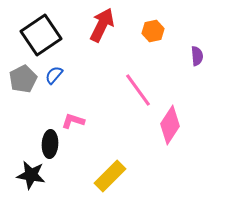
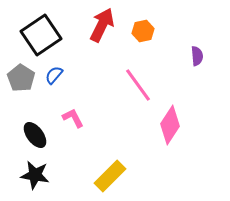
orange hexagon: moved 10 px left
gray pentagon: moved 2 px left, 1 px up; rotated 12 degrees counterclockwise
pink line: moved 5 px up
pink L-shape: moved 3 px up; rotated 45 degrees clockwise
black ellipse: moved 15 px left, 9 px up; rotated 40 degrees counterclockwise
black star: moved 4 px right
